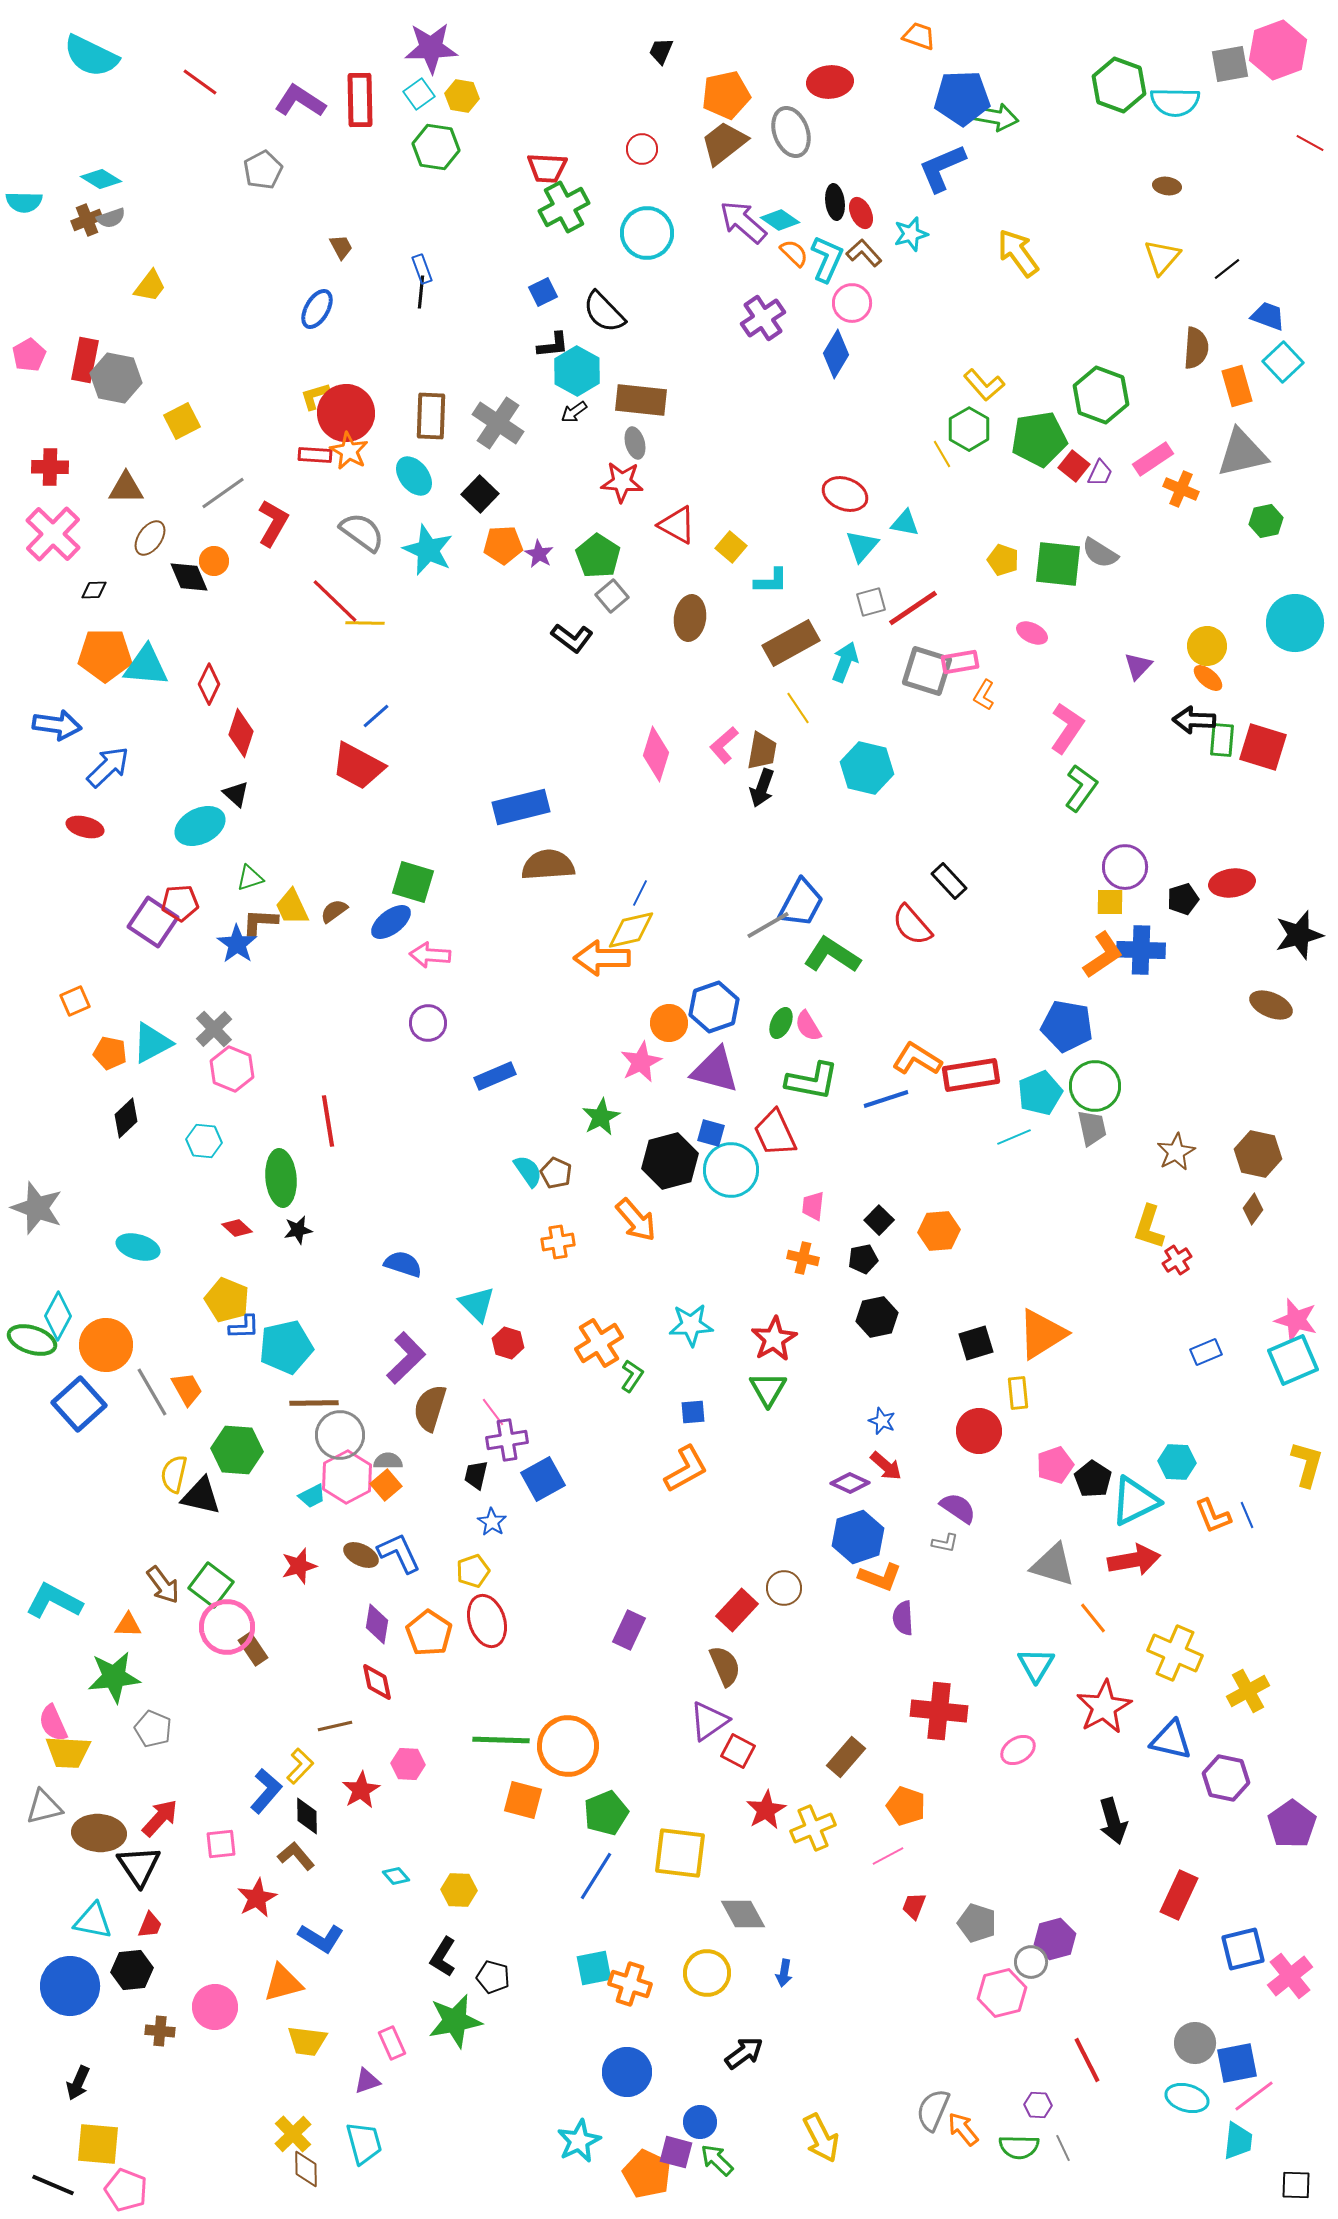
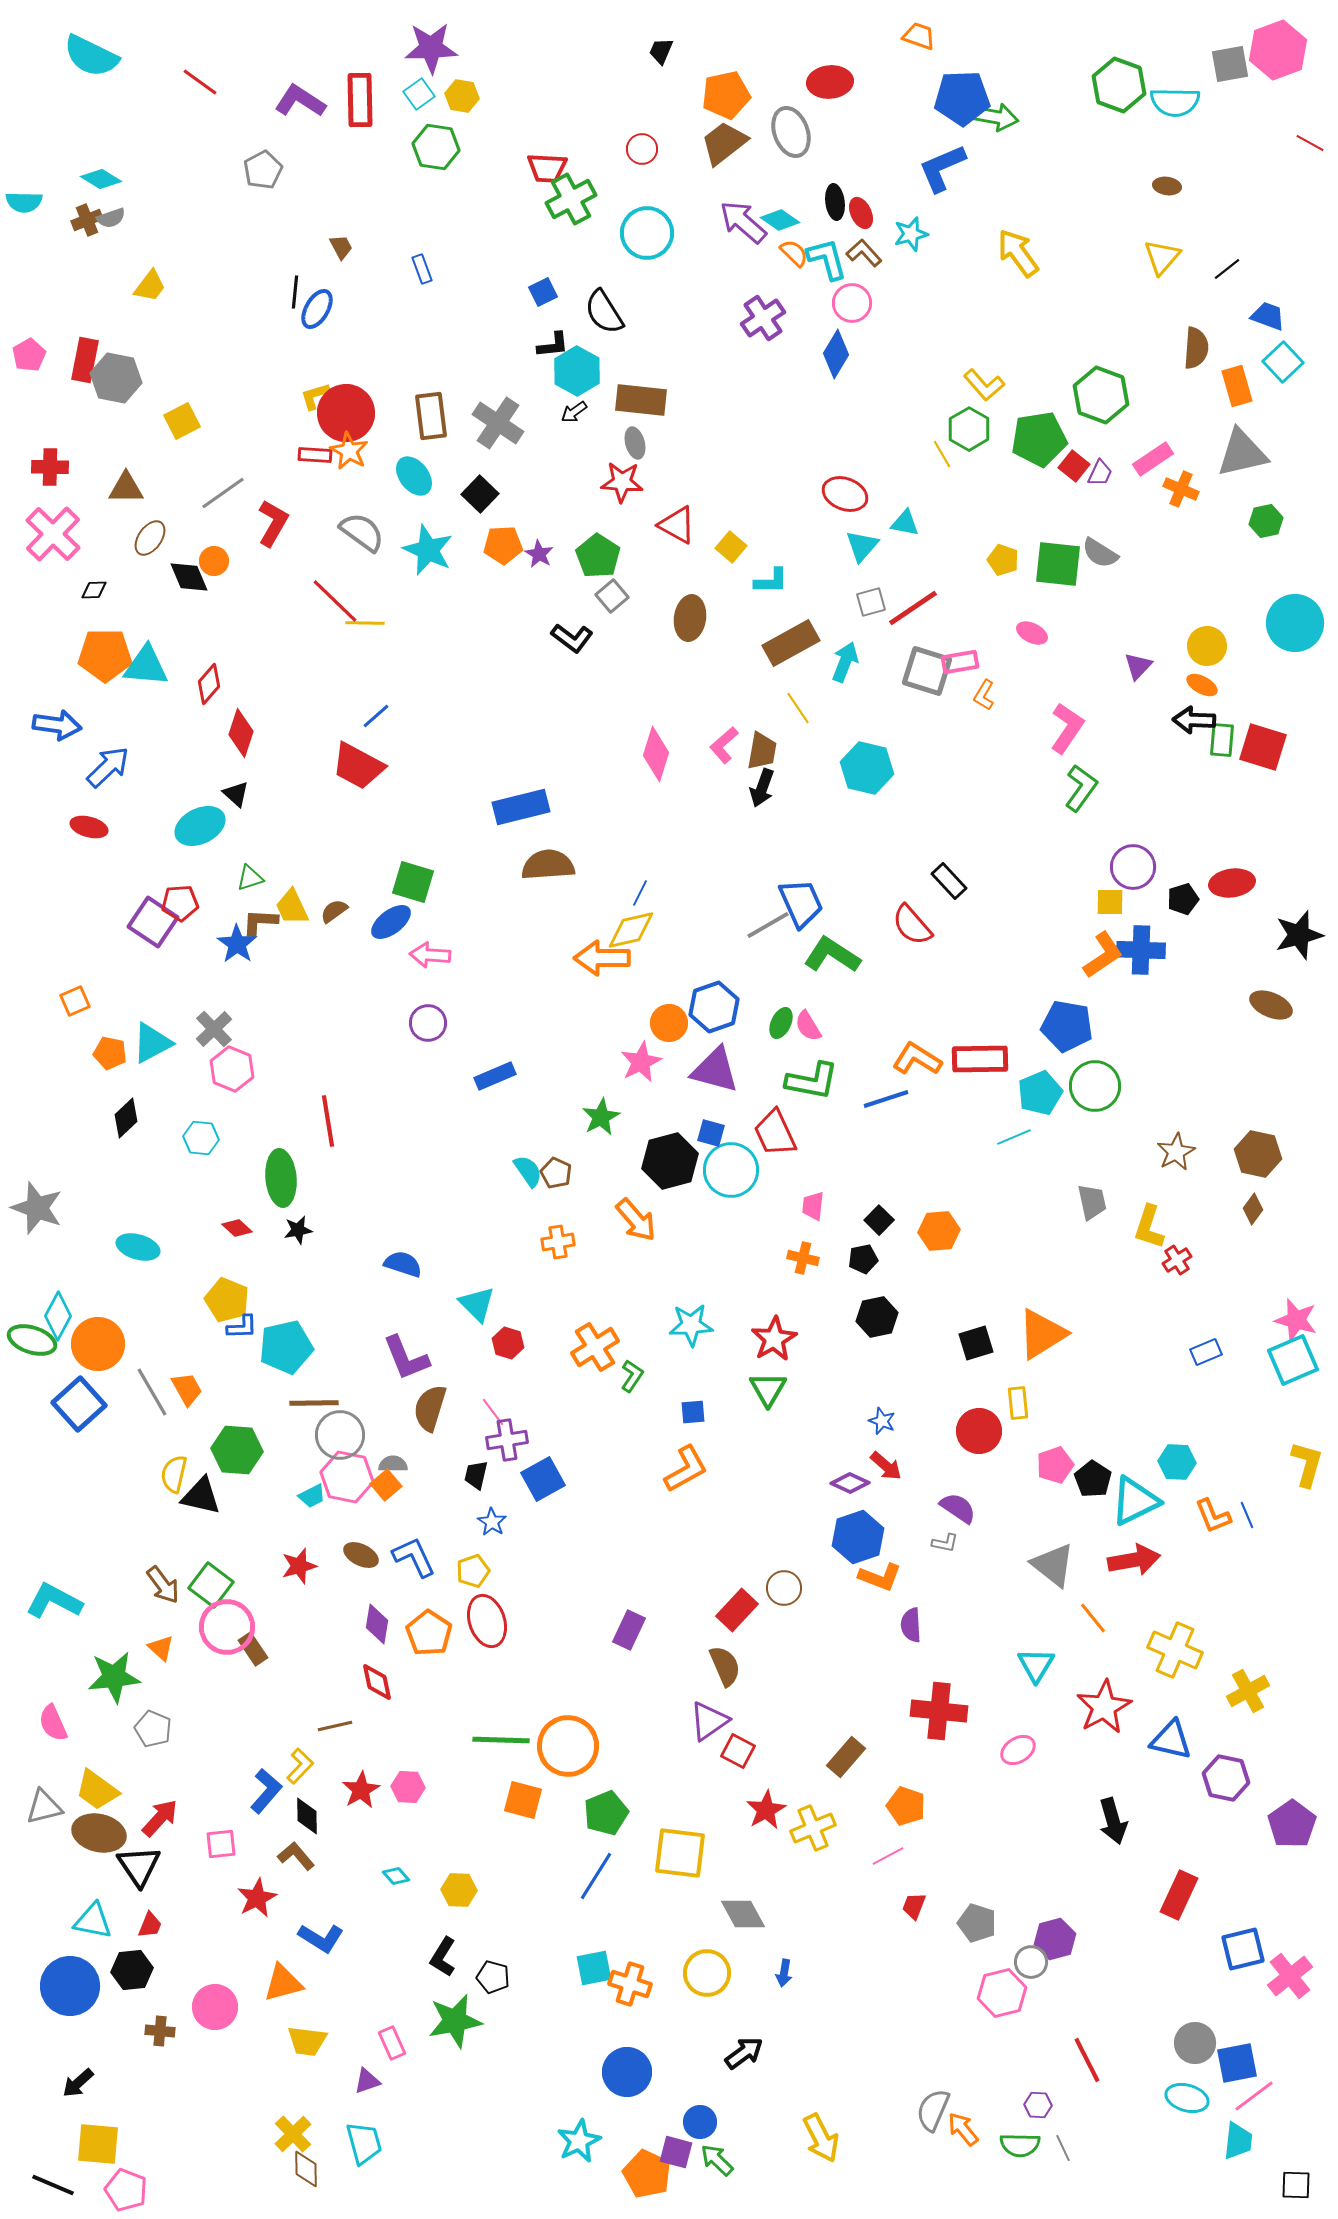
green cross at (564, 207): moved 7 px right, 8 px up
cyan L-shape at (827, 259): rotated 39 degrees counterclockwise
black line at (421, 292): moved 126 px left
black semicircle at (604, 312): rotated 12 degrees clockwise
brown rectangle at (431, 416): rotated 9 degrees counterclockwise
orange ellipse at (1208, 678): moved 6 px left, 7 px down; rotated 12 degrees counterclockwise
red diamond at (209, 684): rotated 15 degrees clockwise
red ellipse at (85, 827): moved 4 px right
purple circle at (1125, 867): moved 8 px right
blue trapezoid at (801, 903): rotated 52 degrees counterclockwise
red rectangle at (971, 1075): moved 9 px right, 16 px up; rotated 8 degrees clockwise
gray trapezoid at (1092, 1128): moved 74 px down
cyan hexagon at (204, 1141): moved 3 px left, 3 px up
blue L-shape at (244, 1327): moved 2 px left
orange cross at (599, 1343): moved 4 px left, 4 px down
orange circle at (106, 1345): moved 8 px left, 1 px up
purple L-shape at (406, 1358): rotated 112 degrees clockwise
yellow rectangle at (1018, 1393): moved 10 px down
gray semicircle at (388, 1461): moved 5 px right, 3 px down
pink hexagon at (347, 1477): rotated 21 degrees counterclockwise
blue L-shape at (399, 1553): moved 15 px right, 4 px down
gray triangle at (1053, 1565): rotated 21 degrees clockwise
purple semicircle at (903, 1618): moved 8 px right, 7 px down
orange triangle at (128, 1625): moved 33 px right, 23 px down; rotated 40 degrees clockwise
yellow cross at (1175, 1653): moved 3 px up
yellow trapezoid at (68, 1752): moved 29 px right, 38 px down; rotated 33 degrees clockwise
pink hexagon at (408, 1764): moved 23 px down
brown ellipse at (99, 1833): rotated 9 degrees clockwise
black arrow at (78, 2083): rotated 24 degrees clockwise
green semicircle at (1019, 2147): moved 1 px right, 2 px up
